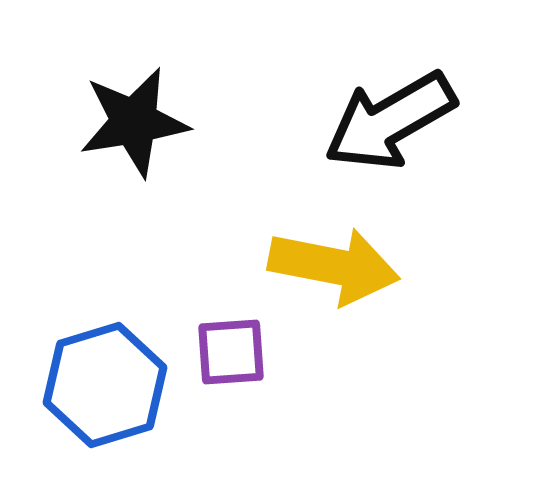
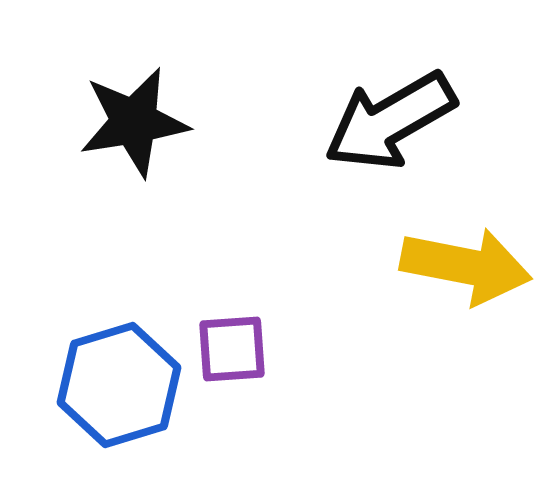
yellow arrow: moved 132 px right
purple square: moved 1 px right, 3 px up
blue hexagon: moved 14 px right
